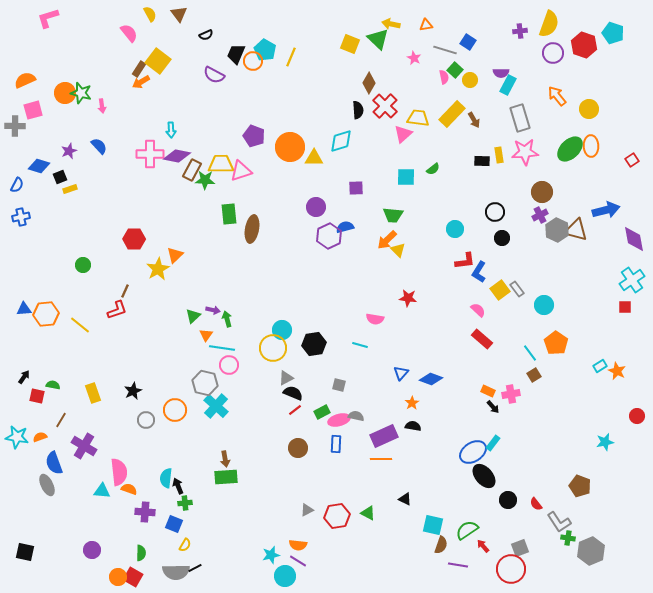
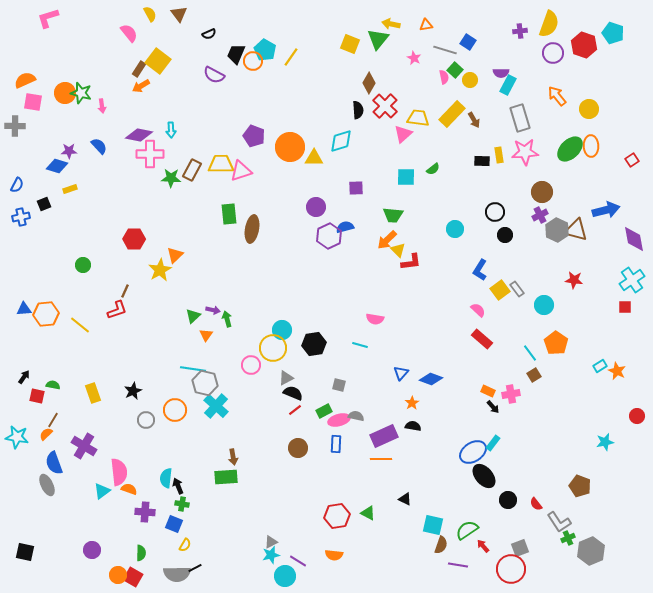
black semicircle at (206, 35): moved 3 px right, 1 px up
green triangle at (378, 39): rotated 25 degrees clockwise
yellow line at (291, 57): rotated 12 degrees clockwise
orange arrow at (141, 82): moved 4 px down
pink square at (33, 110): moved 8 px up; rotated 24 degrees clockwise
purple star at (69, 151): rotated 21 degrees clockwise
purple diamond at (177, 156): moved 38 px left, 21 px up
blue diamond at (39, 166): moved 18 px right
black square at (60, 177): moved 16 px left, 27 px down
green star at (205, 180): moved 34 px left, 2 px up
black circle at (502, 238): moved 3 px right, 3 px up
red L-shape at (465, 261): moved 54 px left, 1 px down
yellow star at (158, 269): moved 2 px right, 1 px down
blue L-shape at (479, 272): moved 1 px right, 2 px up
red star at (408, 298): moved 166 px right, 18 px up
cyan line at (222, 348): moved 29 px left, 21 px down
pink circle at (229, 365): moved 22 px right
green rectangle at (322, 412): moved 2 px right, 1 px up
brown line at (61, 420): moved 8 px left
orange semicircle at (40, 437): moved 6 px right, 3 px up; rotated 24 degrees counterclockwise
brown arrow at (225, 459): moved 8 px right, 2 px up
cyan triangle at (102, 491): rotated 42 degrees counterclockwise
green cross at (185, 503): moved 3 px left, 1 px down; rotated 16 degrees clockwise
gray triangle at (307, 510): moved 36 px left, 32 px down
green cross at (568, 538): rotated 32 degrees counterclockwise
orange semicircle at (298, 545): moved 36 px right, 10 px down
gray semicircle at (176, 572): moved 1 px right, 2 px down
orange circle at (118, 577): moved 2 px up
